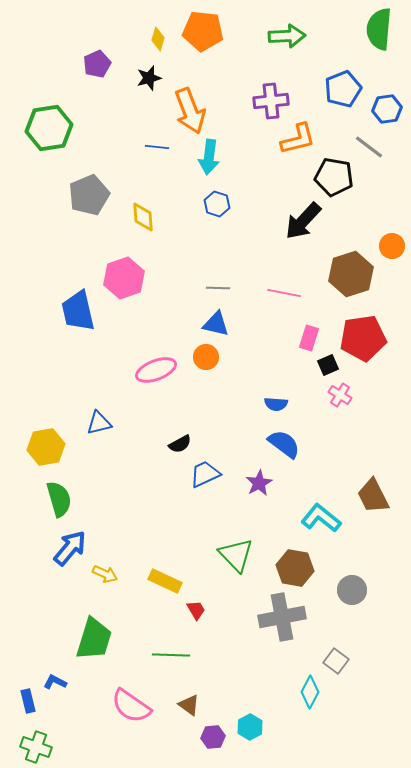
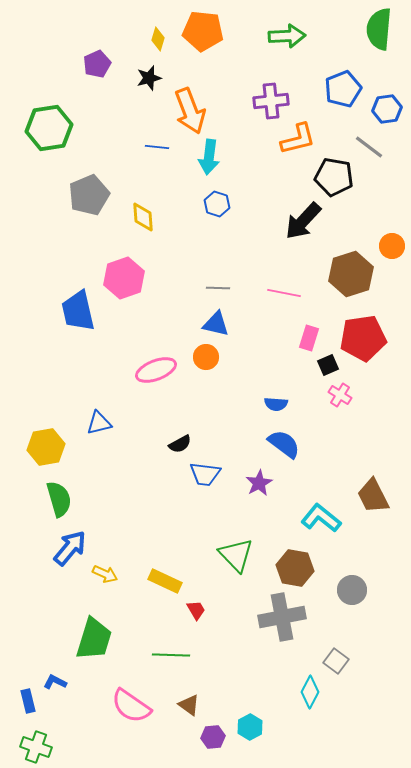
blue trapezoid at (205, 474): rotated 148 degrees counterclockwise
